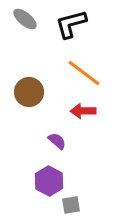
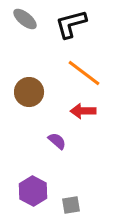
purple hexagon: moved 16 px left, 10 px down
